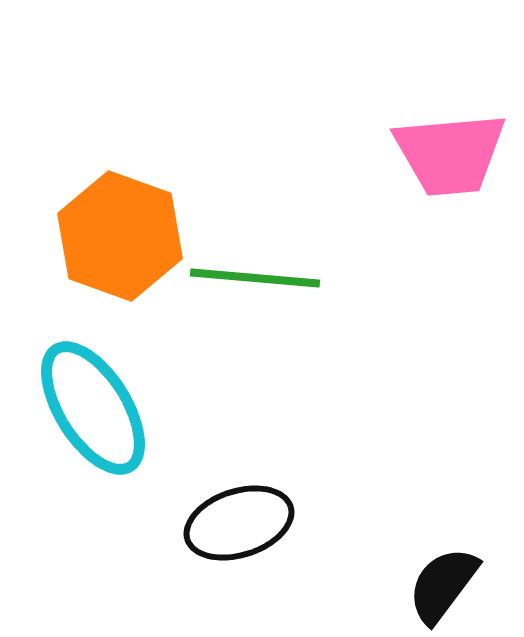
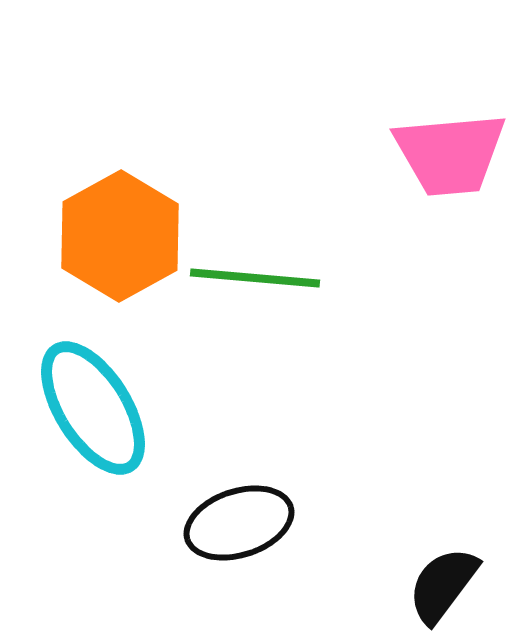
orange hexagon: rotated 11 degrees clockwise
